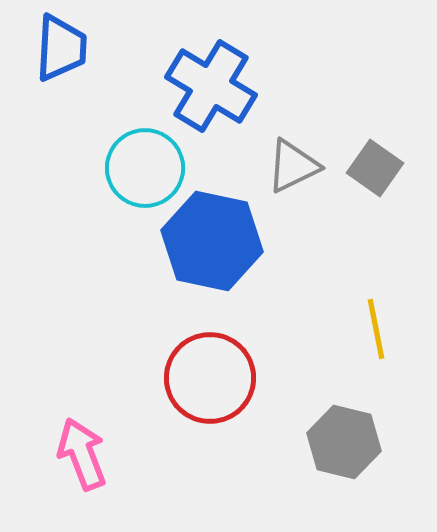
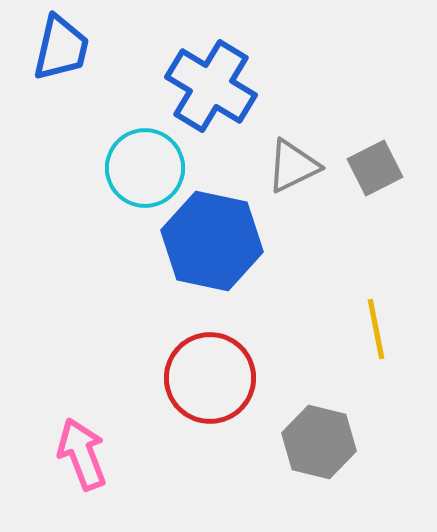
blue trapezoid: rotated 10 degrees clockwise
gray square: rotated 28 degrees clockwise
gray hexagon: moved 25 px left
